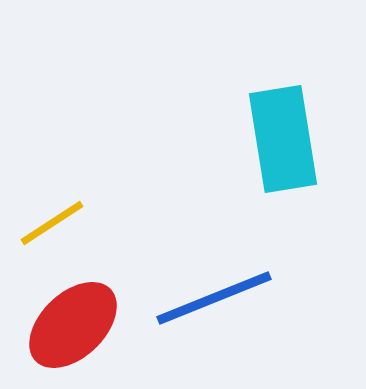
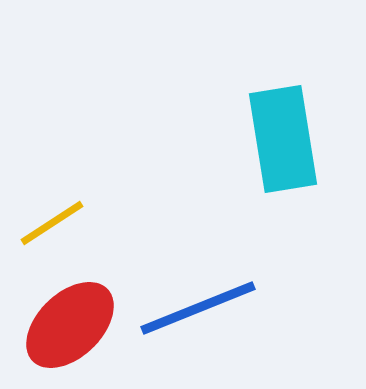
blue line: moved 16 px left, 10 px down
red ellipse: moved 3 px left
